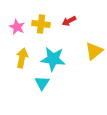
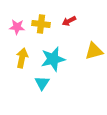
pink star: rotated 21 degrees counterclockwise
yellow triangle: rotated 24 degrees clockwise
cyan star: rotated 20 degrees counterclockwise
